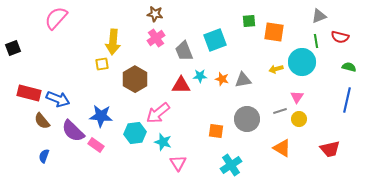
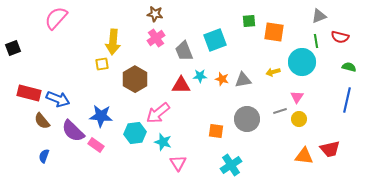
yellow arrow at (276, 69): moved 3 px left, 3 px down
orange triangle at (282, 148): moved 22 px right, 8 px down; rotated 24 degrees counterclockwise
